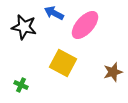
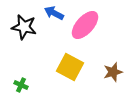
yellow square: moved 7 px right, 4 px down
